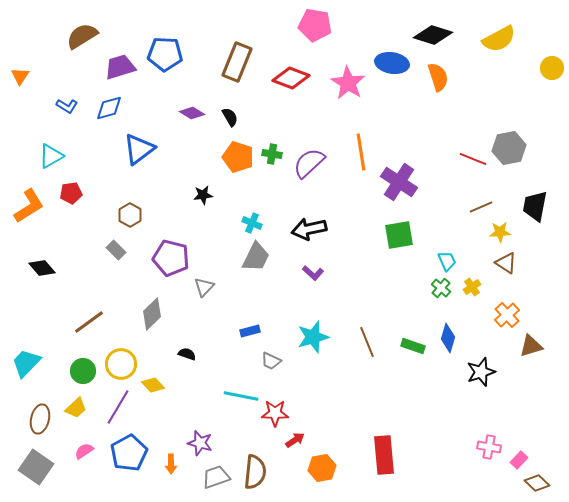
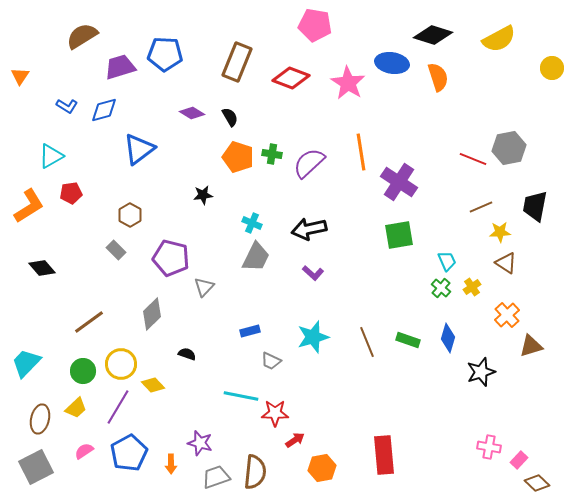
blue diamond at (109, 108): moved 5 px left, 2 px down
green rectangle at (413, 346): moved 5 px left, 6 px up
gray square at (36, 467): rotated 28 degrees clockwise
